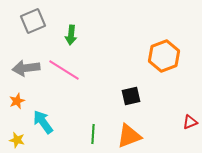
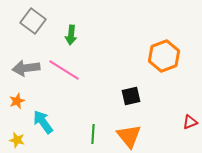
gray square: rotated 30 degrees counterclockwise
orange triangle: rotated 48 degrees counterclockwise
